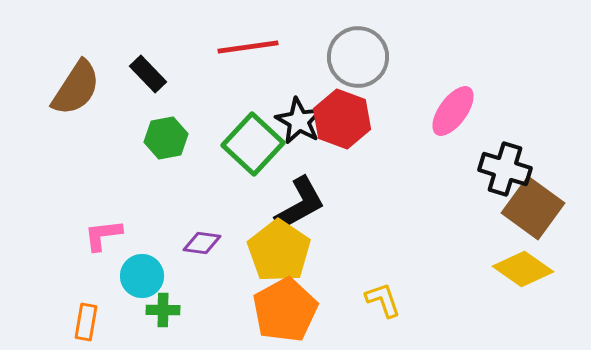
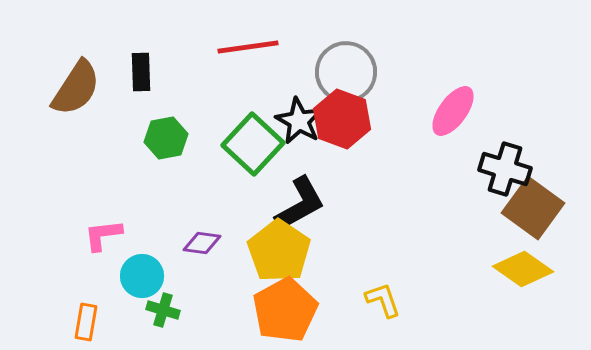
gray circle: moved 12 px left, 15 px down
black rectangle: moved 7 px left, 2 px up; rotated 42 degrees clockwise
green cross: rotated 16 degrees clockwise
